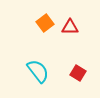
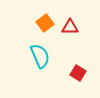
cyan semicircle: moved 2 px right, 15 px up; rotated 15 degrees clockwise
